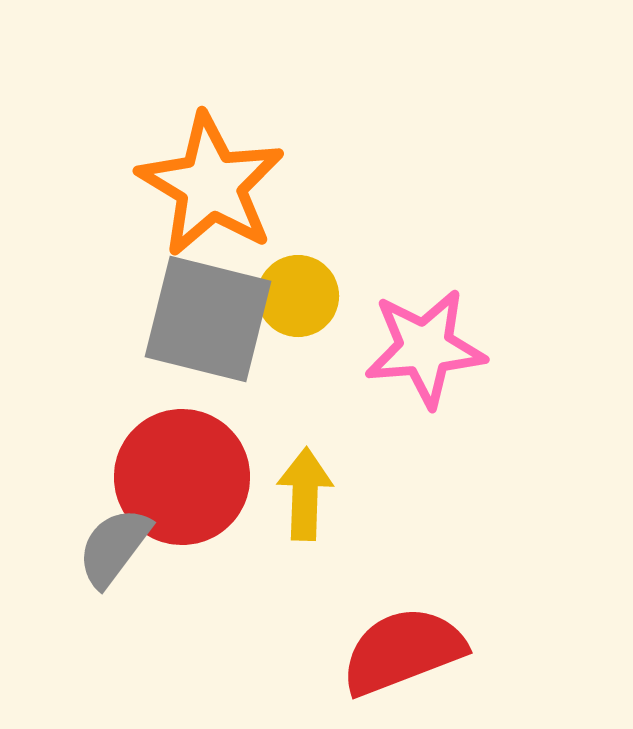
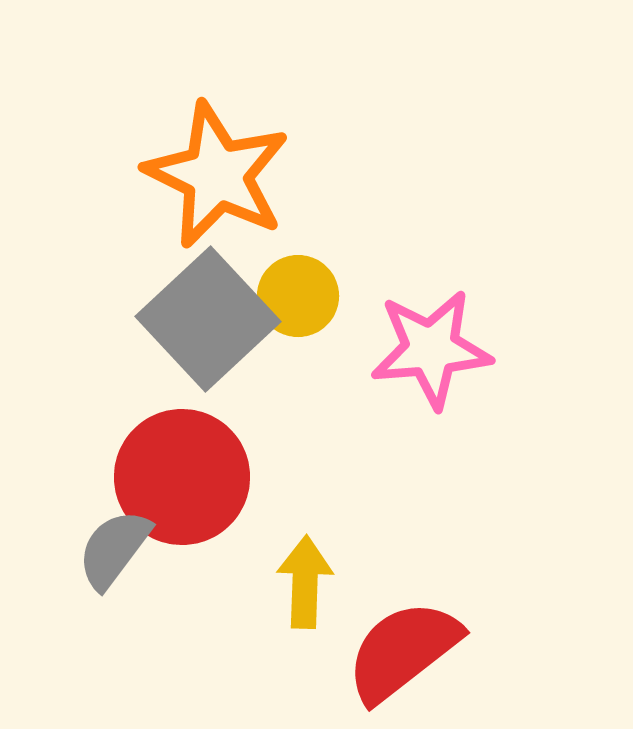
orange star: moved 6 px right, 10 px up; rotated 5 degrees counterclockwise
gray square: rotated 33 degrees clockwise
pink star: moved 6 px right, 1 px down
yellow arrow: moved 88 px down
gray semicircle: moved 2 px down
red semicircle: rotated 17 degrees counterclockwise
